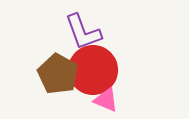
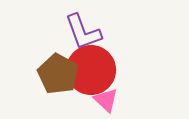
red circle: moved 2 px left
pink triangle: rotated 20 degrees clockwise
